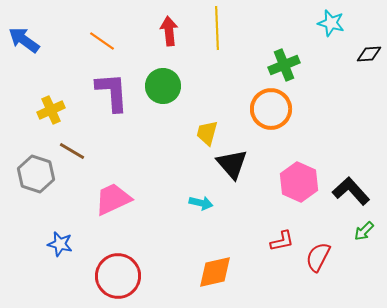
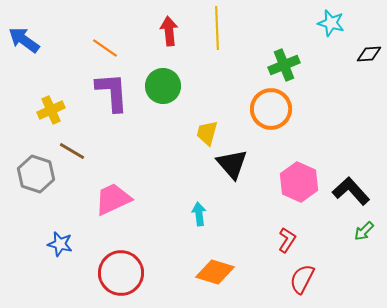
orange line: moved 3 px right, 7 px down
cyan arrow: moved 2 px left, 11 px down; rotated 110 degrees counterclockwise
red L-shape: moved 5 px right, 1 px up; rotated 45 degrees counterclockwise
red semicircle: moved 16 px left, 22 px down
orange diamond: rotated 30 degrees clockwise
red circle: moved 3 px right, 3 px up
